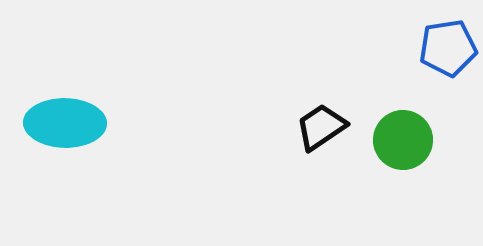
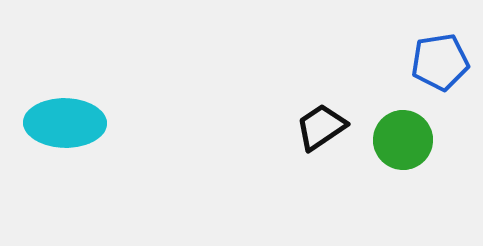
blue pentagon: moved 8 px left, 14 px down
